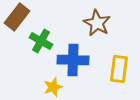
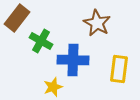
brown rectangle: moved 1 px down
